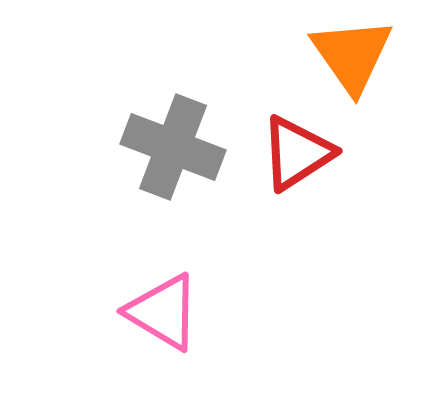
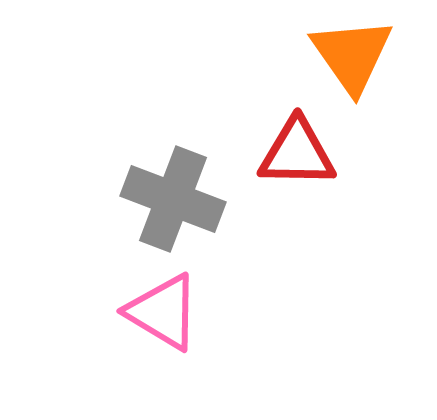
gray cross: moved 52 px down
red triangle: rotated 34 degrees clockwise
